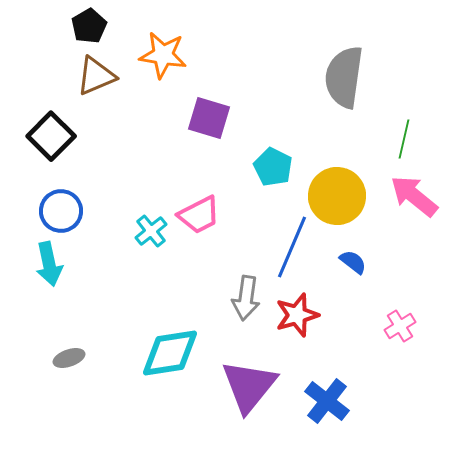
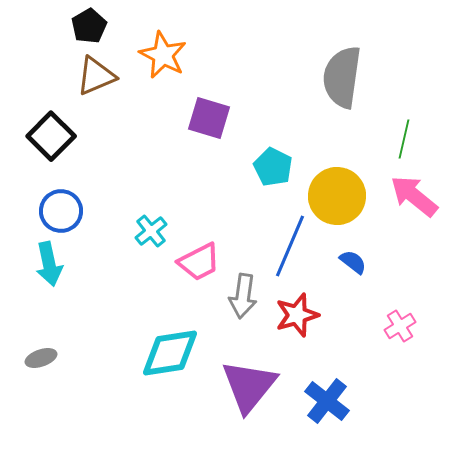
orange star: rotated 18 degrees clockwise
gray semicircle: moved 2 px left
pink trapezoid: moved 47 px down
blue line: moved 2 px left, 1 px up
gray arrow: moved 3 px left, 2 px up
gray ellipse: moved 28 px left
